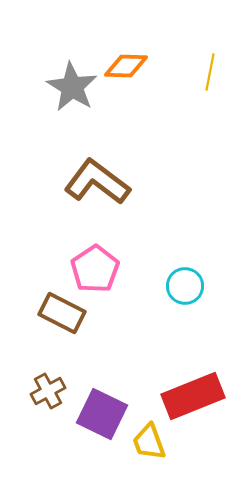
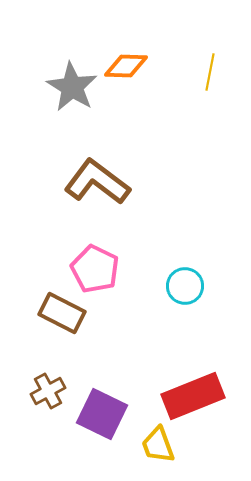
pink pentagon: rotated 12 degrees counterclockwise
yellow trapezoid: moved 9 px right, 3 px down
